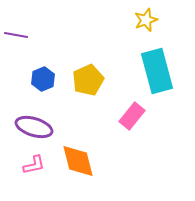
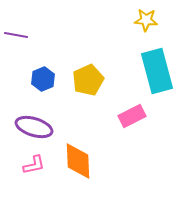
yellow star: rotated 25 degrees clockwise
pink rectangle: rotated 24 degrees clockwise
orange diamond: rotated 12 degrees clockwise
